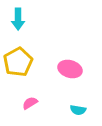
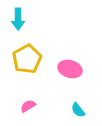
yellow pentagon: moved 9 px right, 3 px up
pink semicircle: moved 2 px left, 3 px down
cyan semicircle: rotated 42 degrees clockwise
